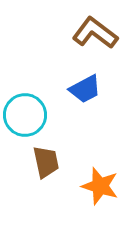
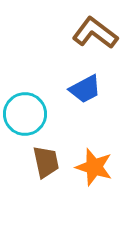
cyan circle: moved 1 px up
orange star: moved 6 px left, 19 px up
